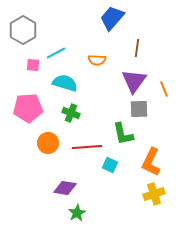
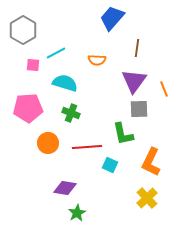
yellow cross: moved 7 px left, 4 px down; rotated 25 degrees counterclockwise
